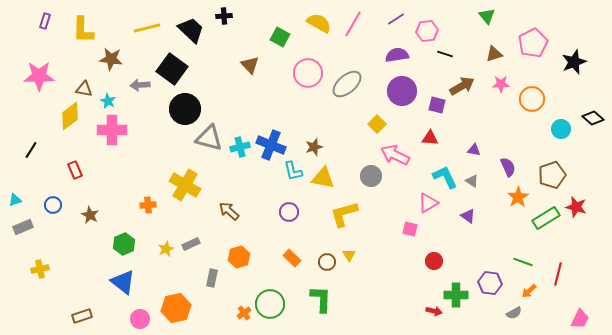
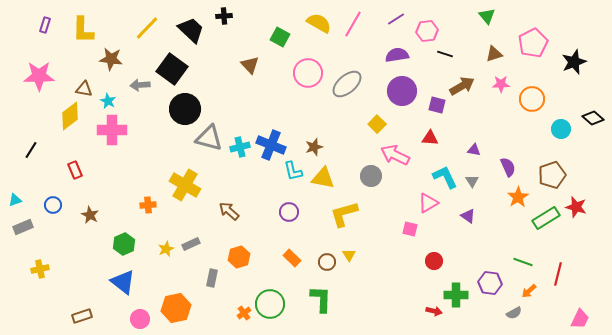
purple rectangle at (45, 21): moved 4 px down
yellow line at (147, 28): rotated 32 degrees counterclockwise
gray triangle at (472, 181): rotated 24 degrees clockwise
